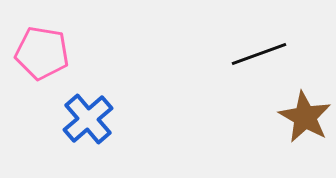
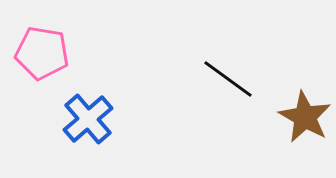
black line: moved 31 px left, 25 px down; rotated 56 degrees clockwise
